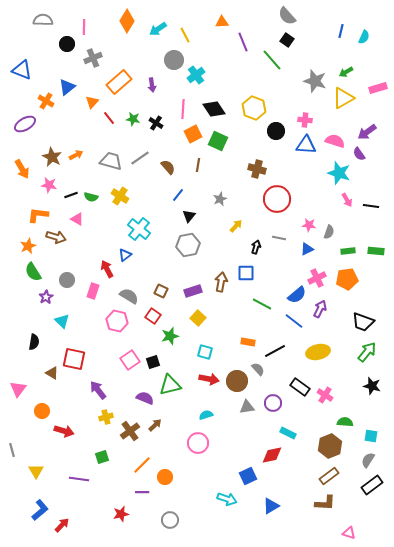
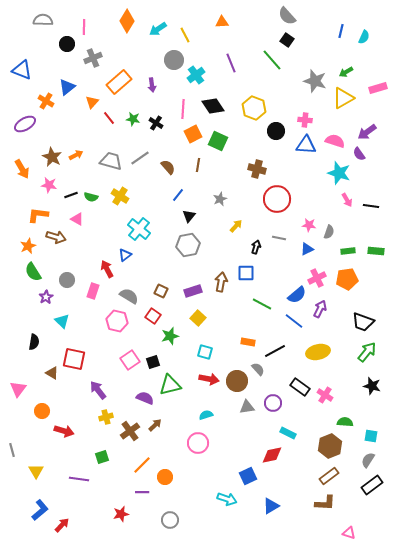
purple line at (243, 42): moved 12 px left, 21 px down
black diamond at (214, 109): moved 1 px left, 3 px up
